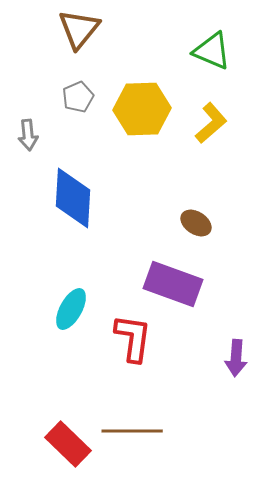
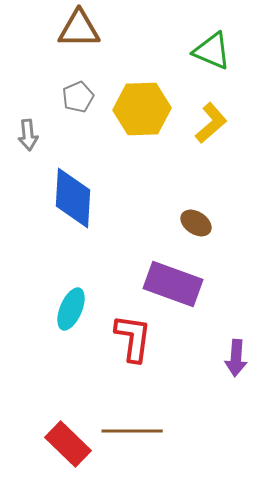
brown triangle: rotated 51 degrees clockwise
cyan ellipse: rotated 6 degrees counterclockwise
